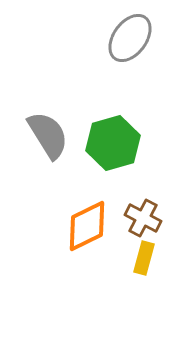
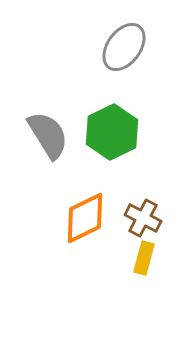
gray ellipse: moved 6 px left, 9 px down
green hexagon: moved 1 px left, 11 px up; rotated 10 degrees counterclockwise
orange diamond: moved 2 px left, 8 px up
